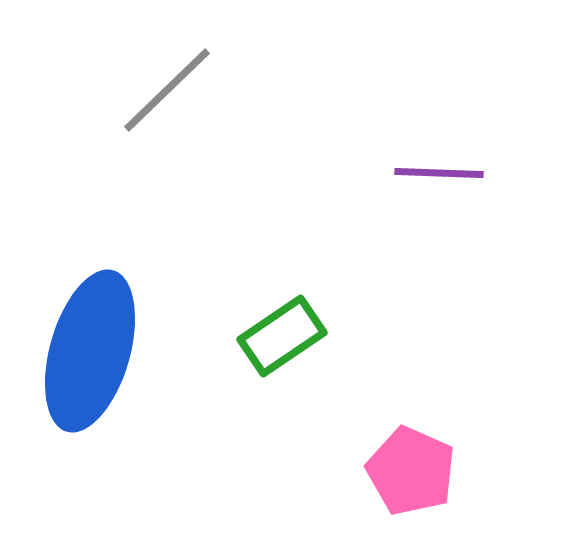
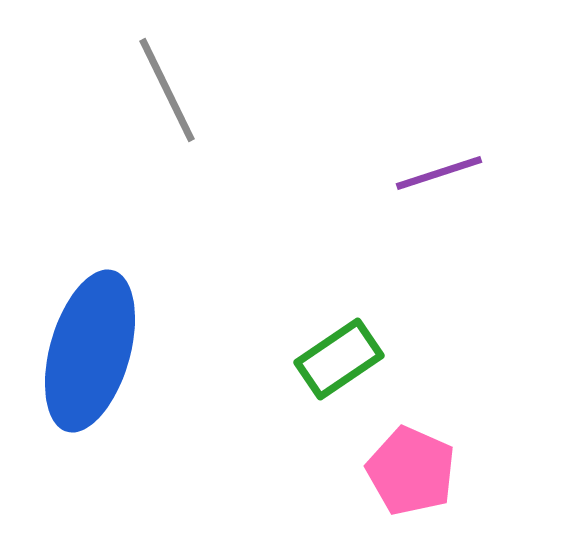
gray line: rotated 72 degrees counterclockwise
purple line: rotated 20 degrees counterclockwise
green rectangle: moved 57 px right, 23 px down
